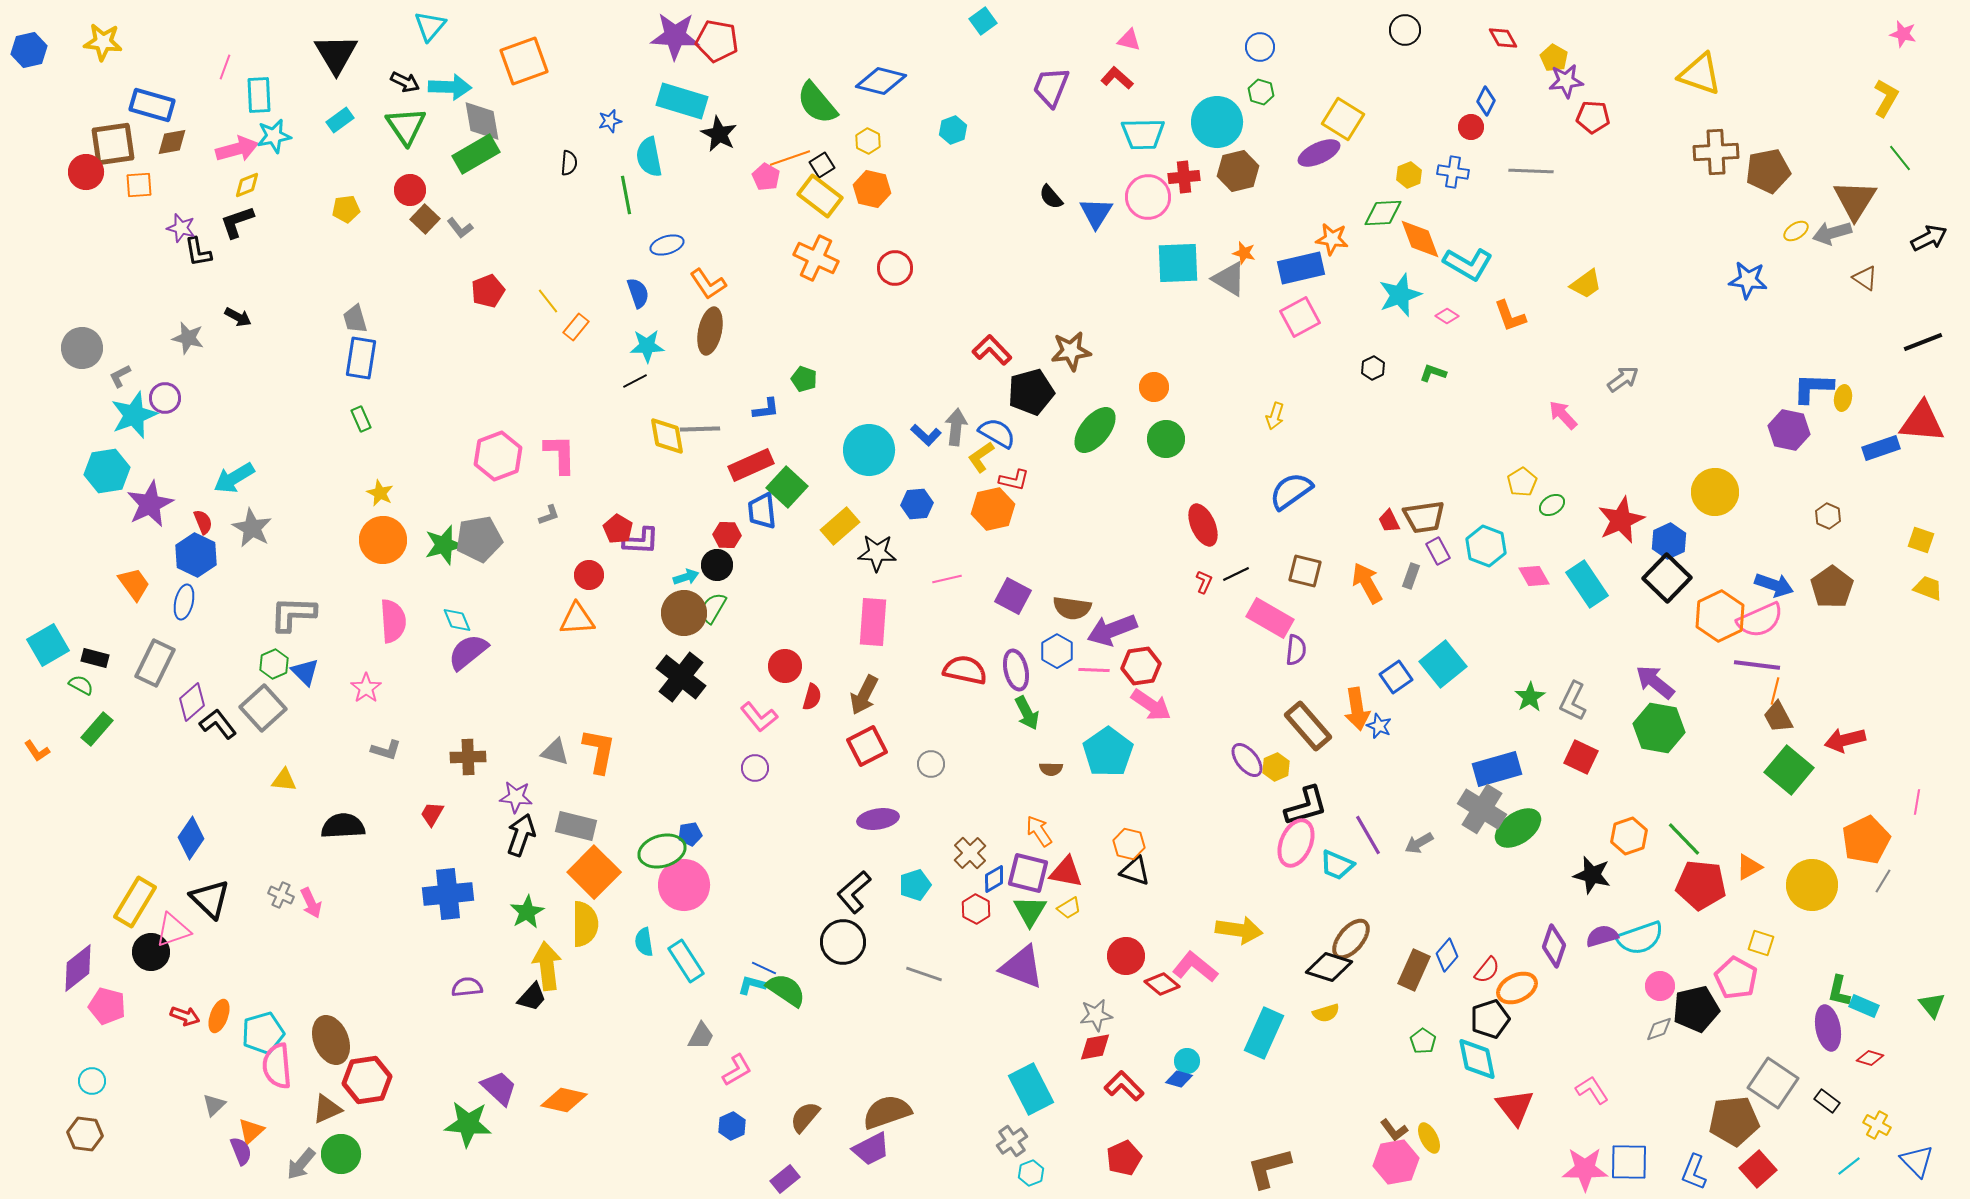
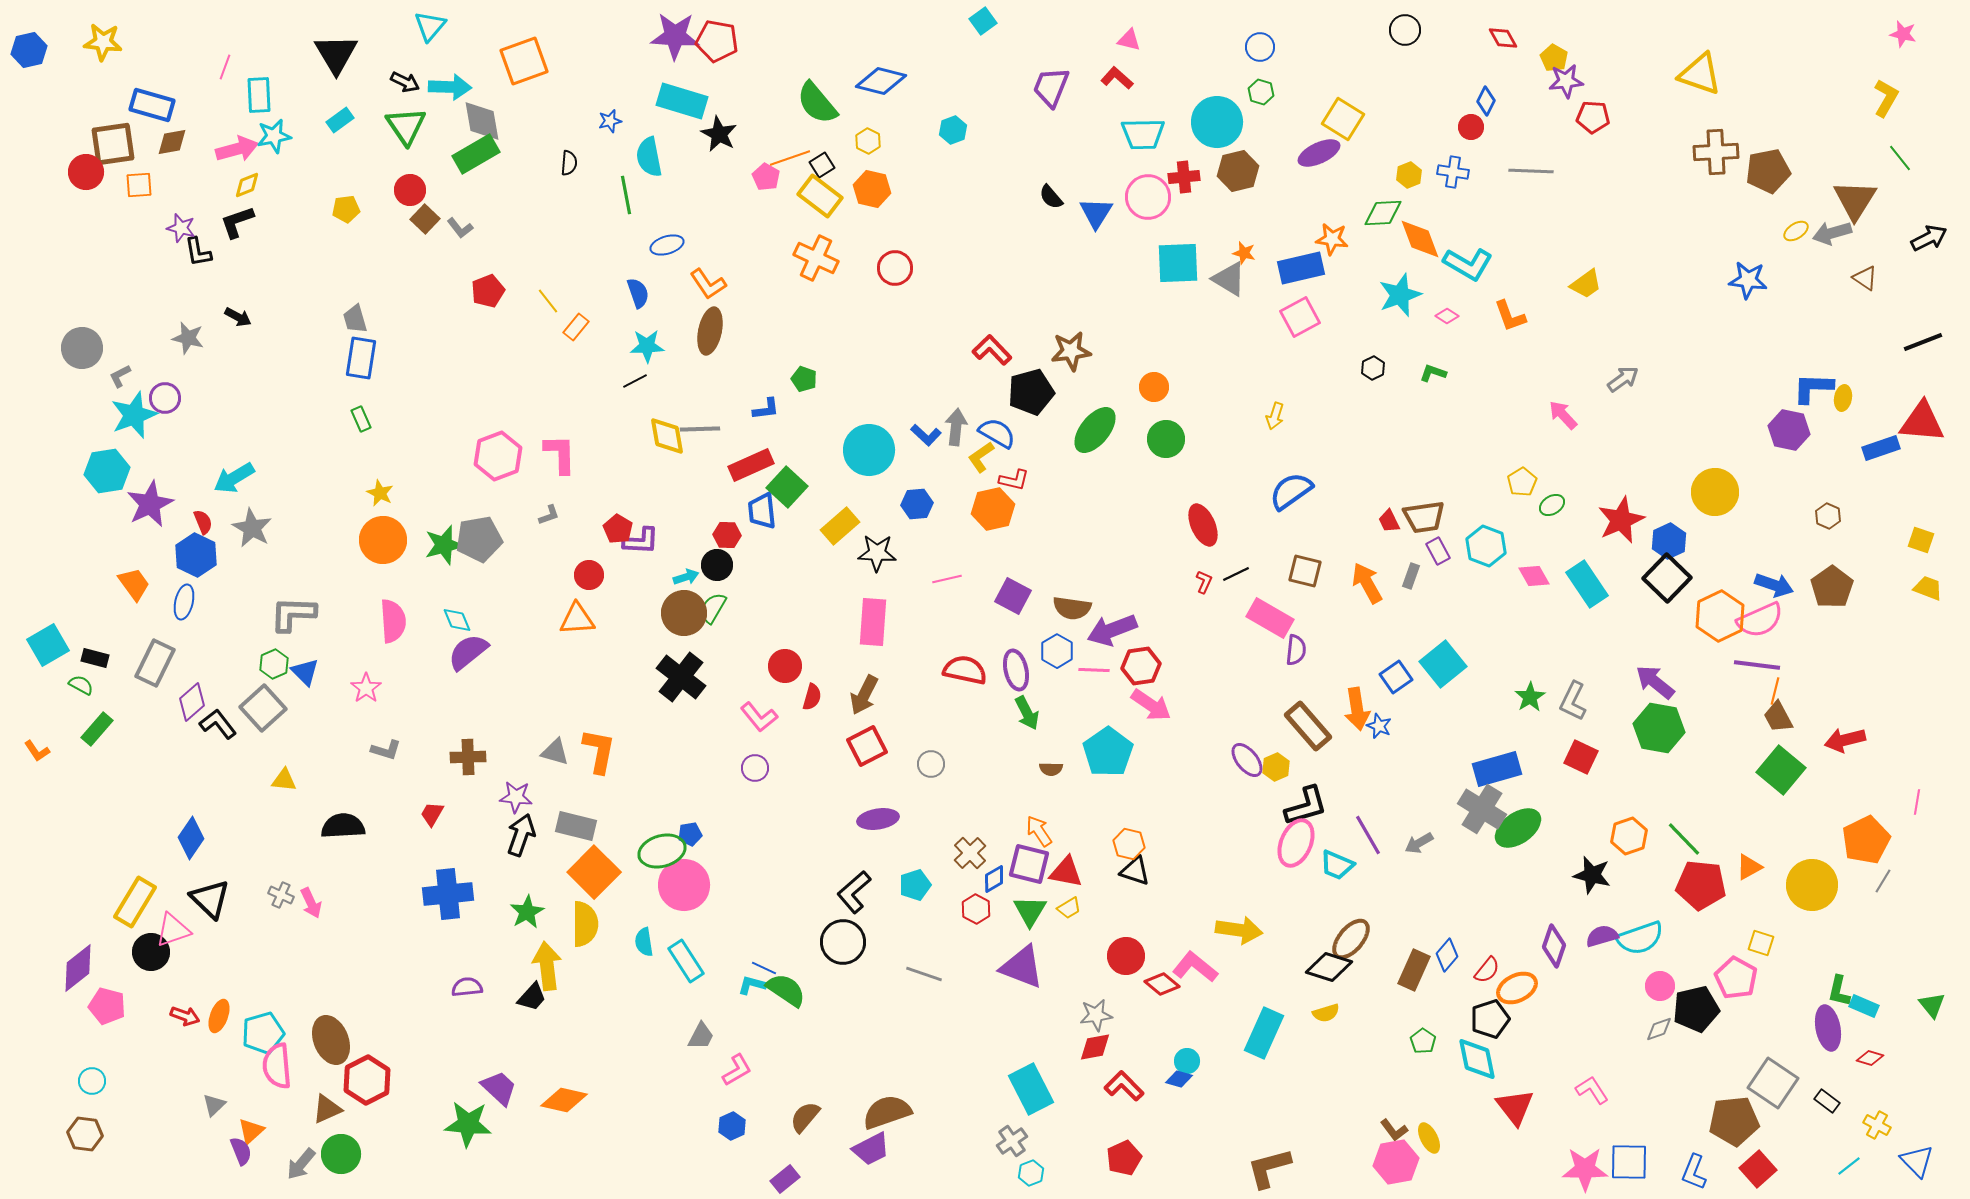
green square at (1789, 770): moved 8 px left
purple square at (1028, 873): moved 1 px right, 9 px up
red hexagon at (367, 1080): rotated 18 degrees counterclockwise
